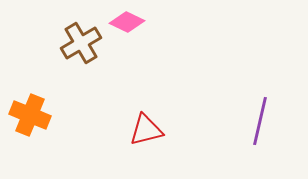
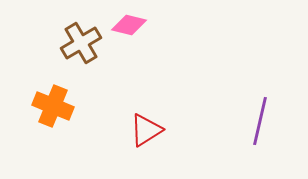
pink diamond: moved 2 px right, 3 px down; rotated 12 degrees counterclockwise
orange cross: moved 23 px right, 9 px up
red triangle: rotated 18 degrees counterclockwise
